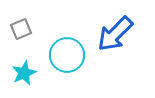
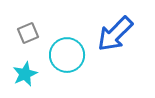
gray square: moved 7 px right, 4 px down
cyan star: moved 1 px right, 1 px down
